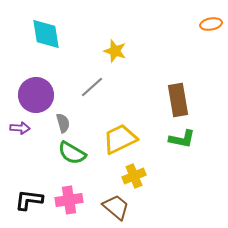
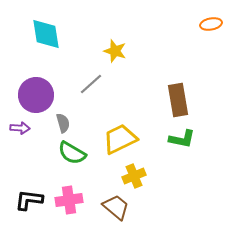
gray line: moved 1 px left, 3 px up
